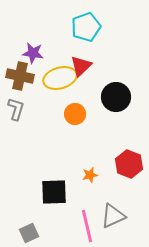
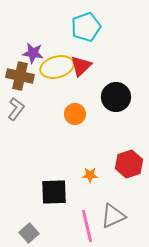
yellow ellipse: moved 3 px left, 11 px up
gray L-shape: rotated 20 degrees clockwise
red hexagon: rotated 20 degrees clockwise
orange star: rotated 14 degrees clockwise
gray square: rotated 18 degrees counterclockwise
